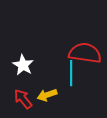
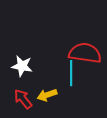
white star: moved 1 px left, 1 px down; rotated 20 degrees counterclockwise
